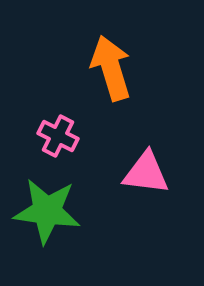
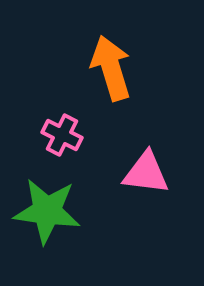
pink cross: moved 4 px right, 1 px up
